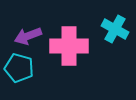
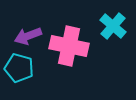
cyan cross: moved 2 px left, 3 px up; rotated 12 degrees clockwise
pink cross: rotated 12 degrees clockwise
